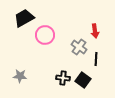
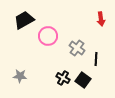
black trapezoid: moved 2 px down
red arrow: moved 6 px right, 12 px up
pink circle: moved 3 px right, 1 px down
gray cross: moved 2 px left, 1 px down
black cross: rotated 24 degrees clockwise
